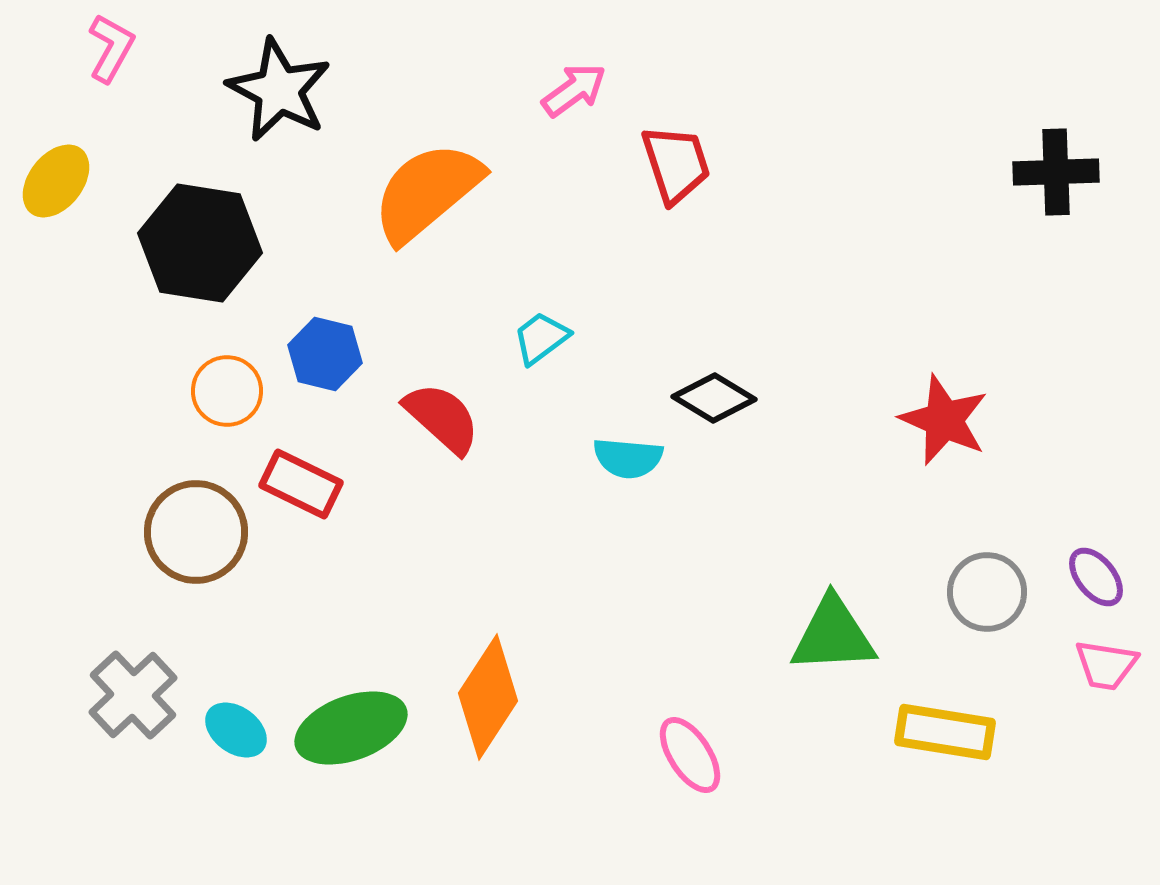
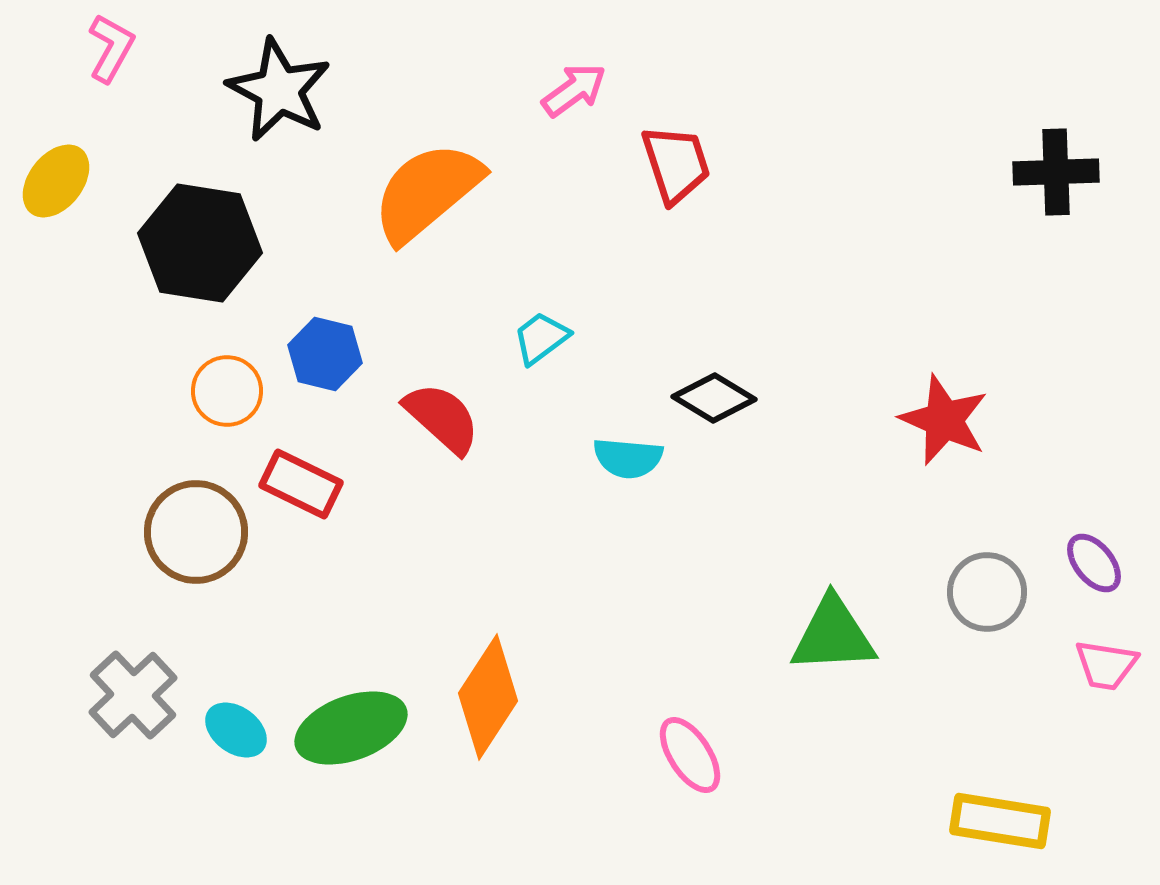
purple ellipse: moved 2 px left, 14 px up
yellow rectangle: moved 55 px right, 89 px down
